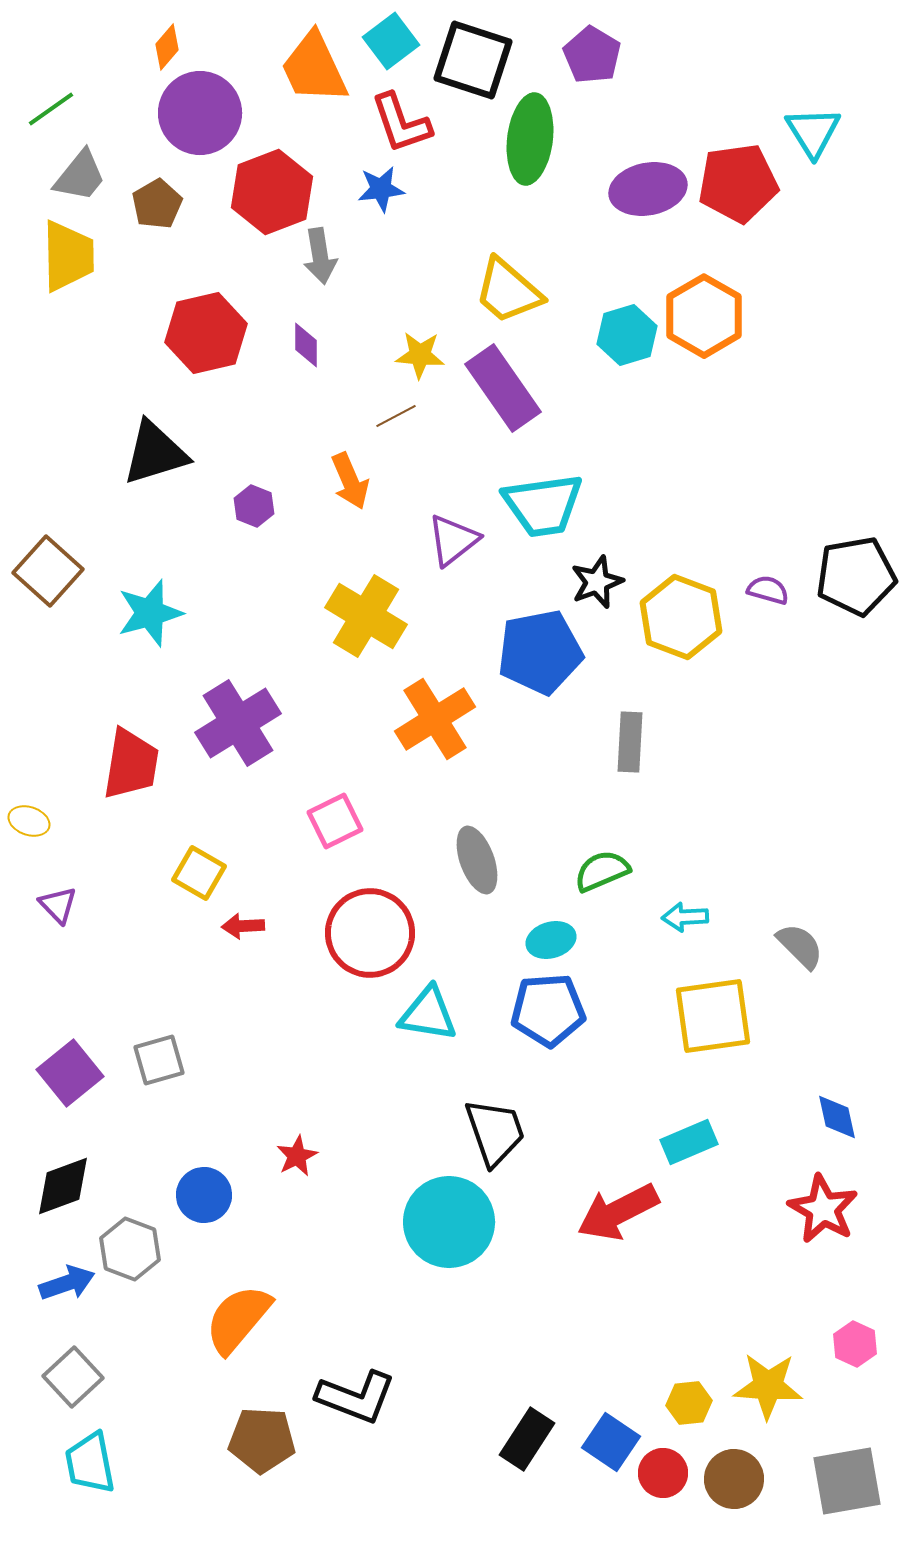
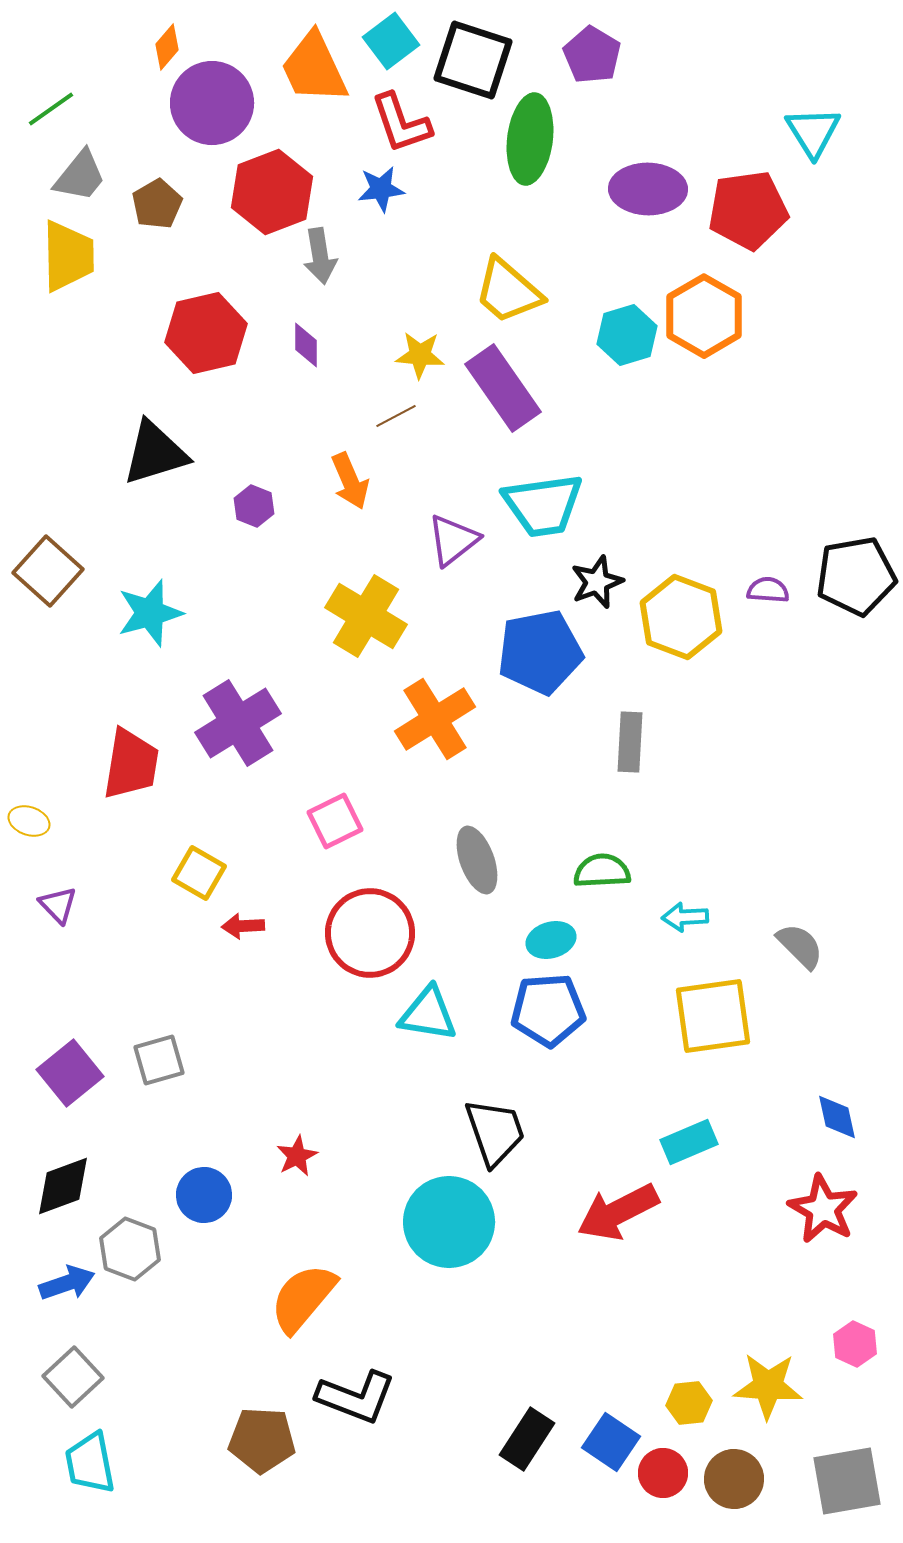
purple circle at (200, 113): moved 12 px right, 10 px up
red pentagon at (738, 183): moved 10 px right, 27 px down
purple ellipse at (648, 189): rotated 12 degrees clockwise
purple semicircle at (768, 590): rotated 12 degrees counterclockwise
green semicircle at (602, 871): rotated 20 degrees clockwise
orange semicircle at (238, 1319): moved 65 px right, 21 px up
